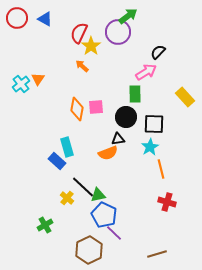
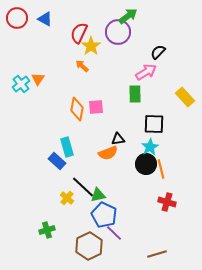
black circle: moved 20 px right, 47 px down
green cross: moved 2 px right, 5 px down; rotated 14 degrees clockwise
brown hexagon: moved 4 px up
